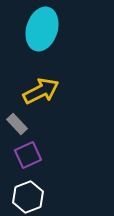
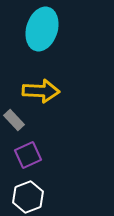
yellow arrow: rotated 30 degrees clockwise
gray rectangle: moved 3 px left, 4 px up
